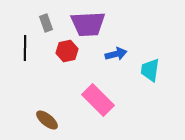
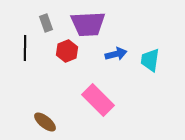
red hexagon: rotated 10 degrees counterclockwise
cyan trapezoid: moved 10 px up
brown ellipse: moved 2 px left, 2 px down
